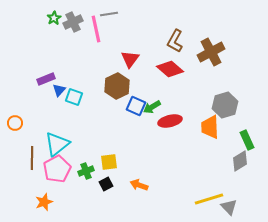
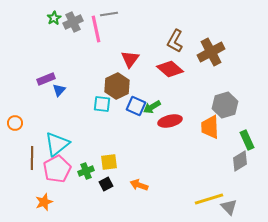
cyan square: moved 28 px right, 7 px down; rotated 12 degrees counterclockwise
